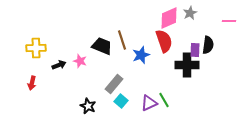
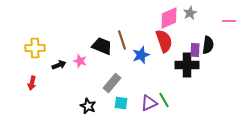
yellow cross: moved 1 px left
gray rectangle: moved 2 px left, 1 px up
cyan square: moved 2 px down; rotated 32 degrees counterclockwise
